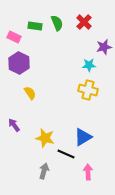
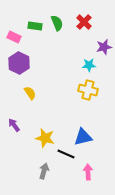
blue triangle: rotated 18 degrees clockwise
